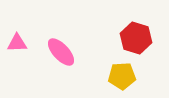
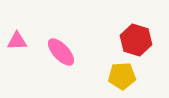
red hexagon: moved 2 px down
pink triangle: moved 2 px up
